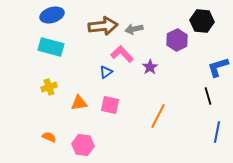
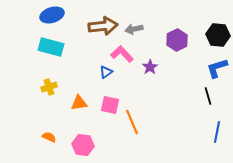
black hexagon: moved 16 px right, 14 px down
blue L-shape: moved 1 px left, 1 px down
orange line: moved 26 px left, 6 px down; rotated 50 degrees counterclockwise
